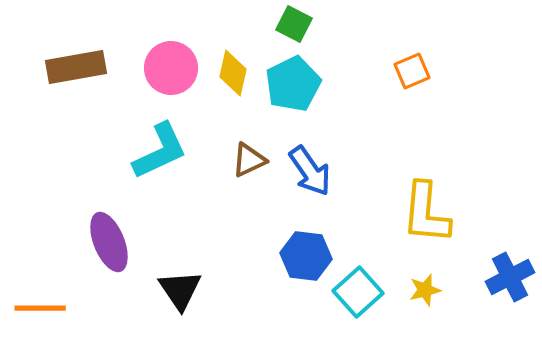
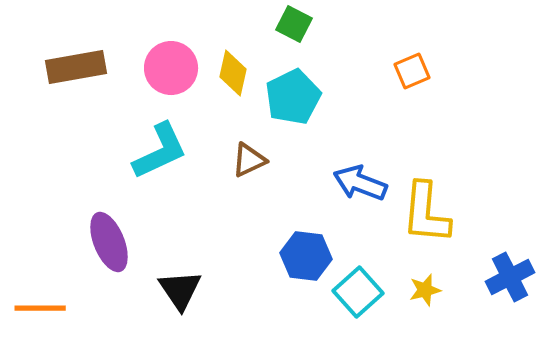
cyan pentagon: moved 13 px down
blue arrow: moved 50 px right, 12 px down; rotated 146 degrees clockwise
